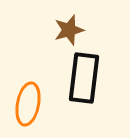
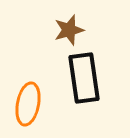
black rectangle: rotated 15 degrees counterclockwise
